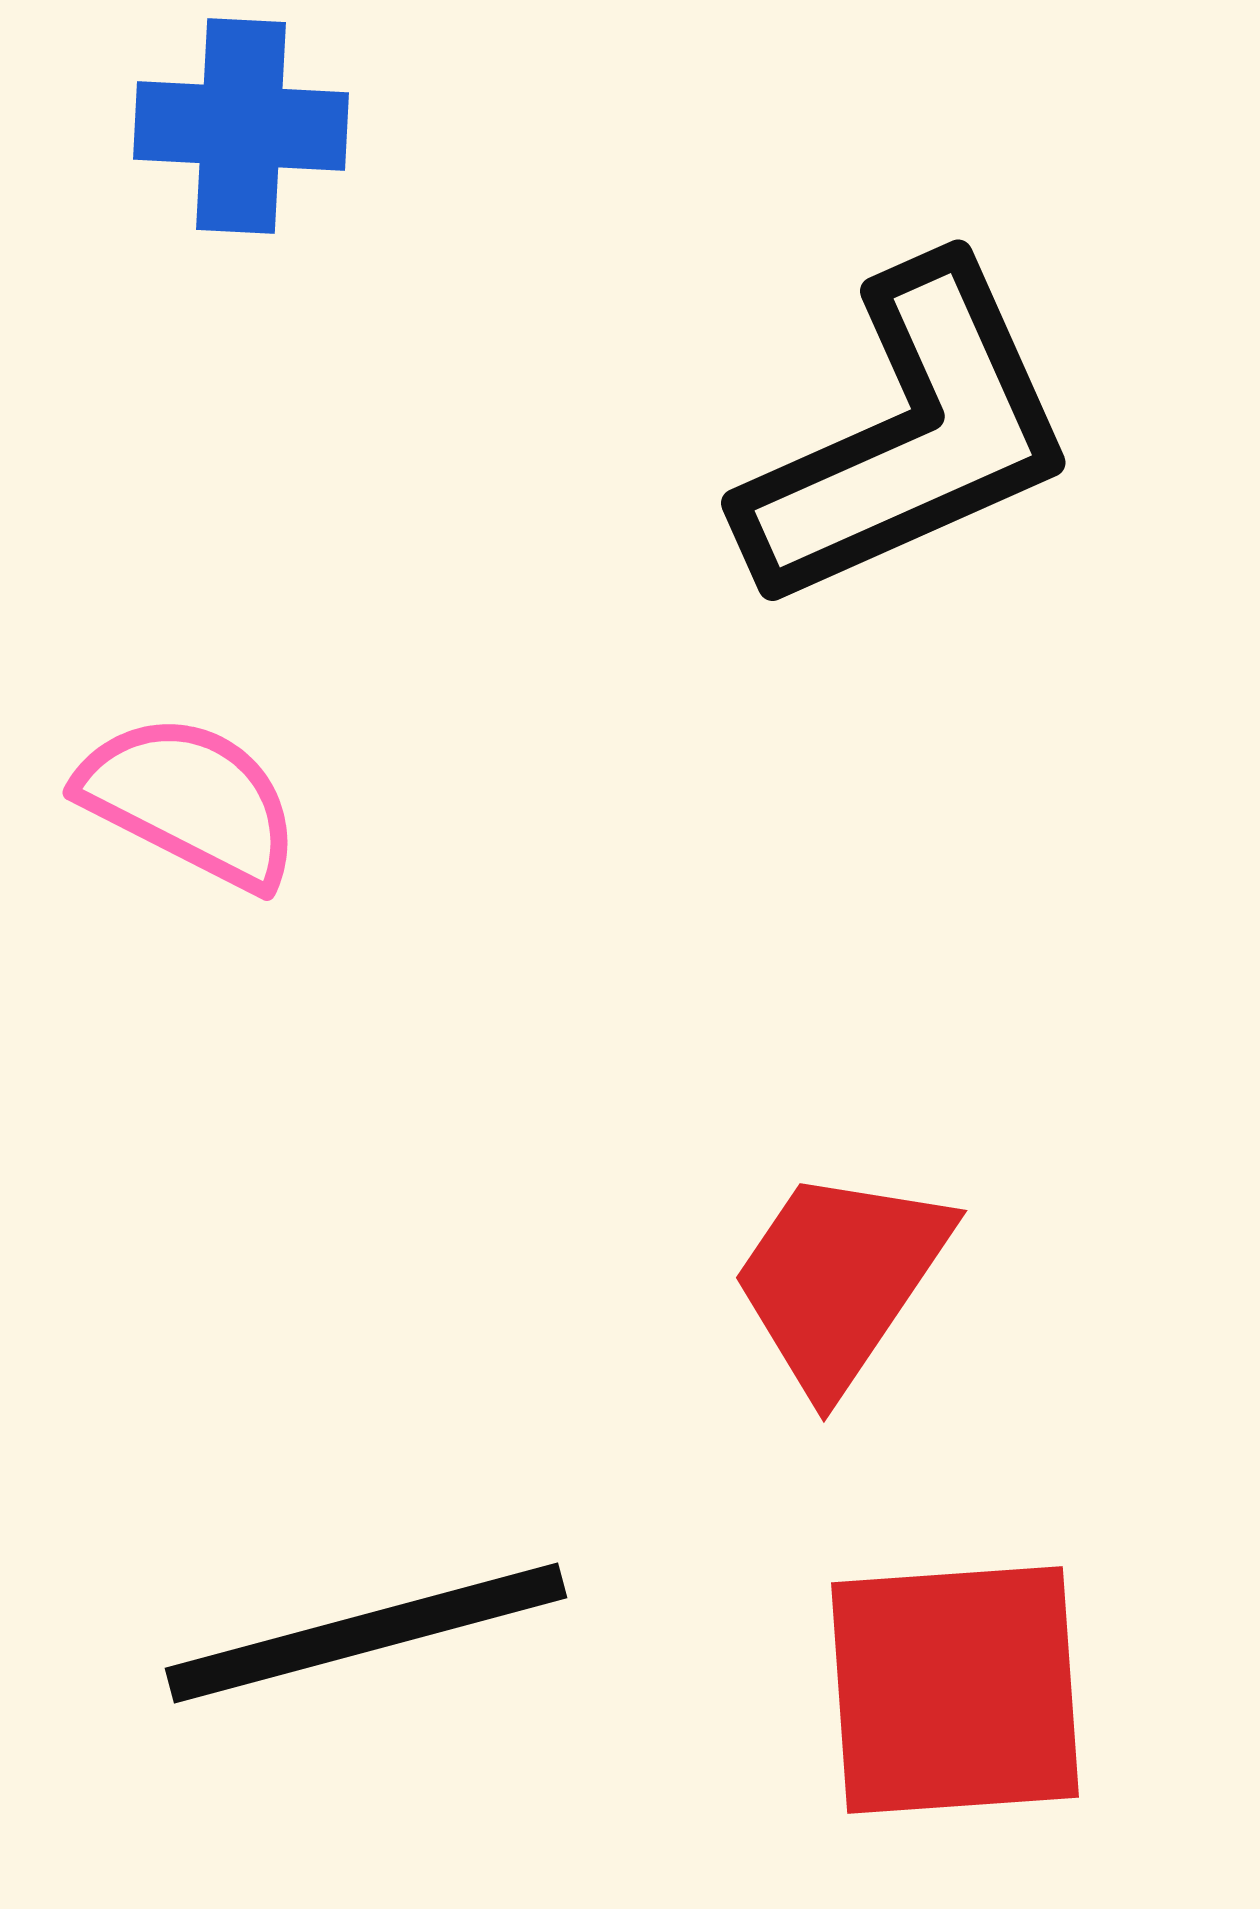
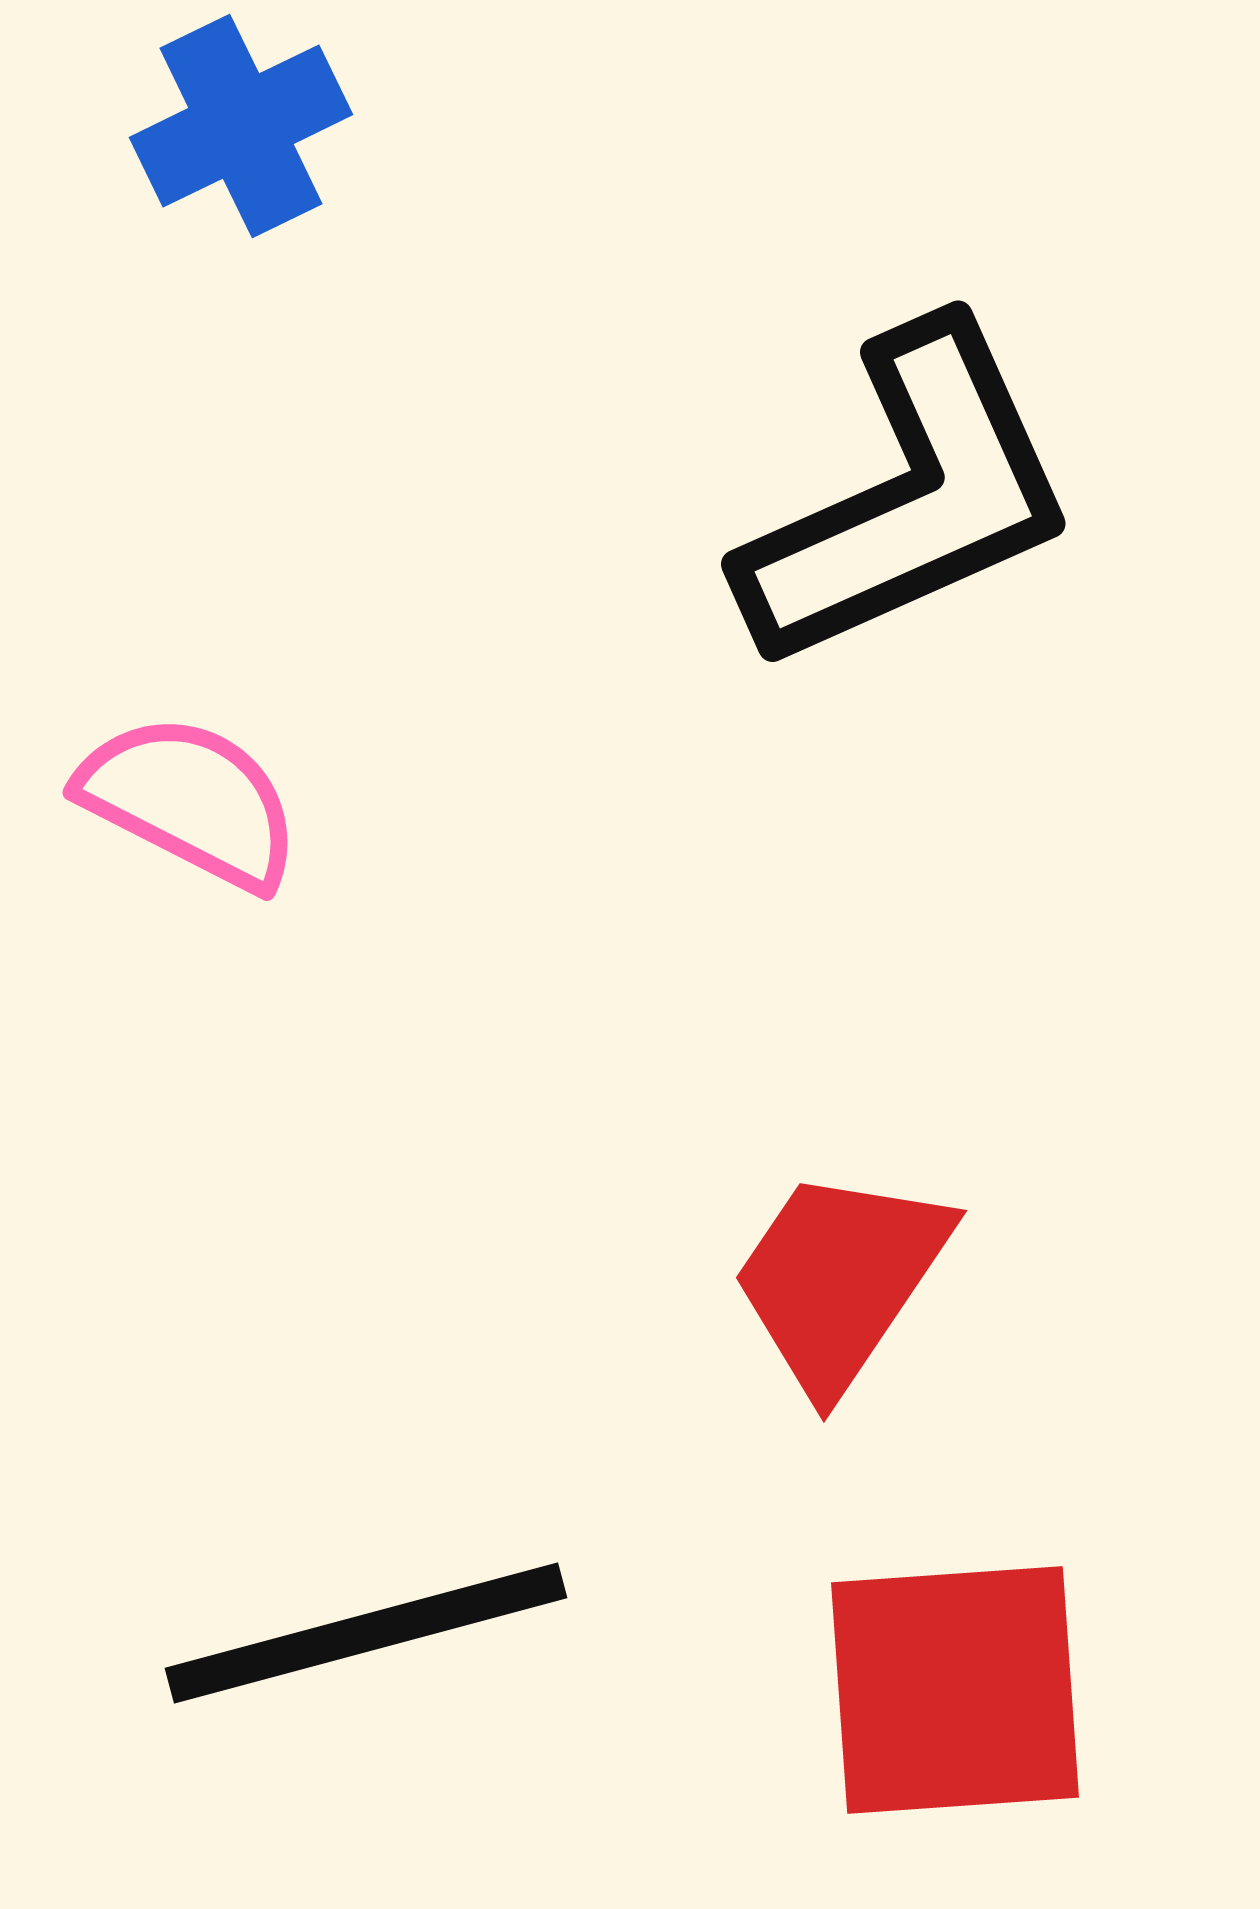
blue cross: rotated 29 degrees counterclockwise
black L-shape: moved 61 px down
